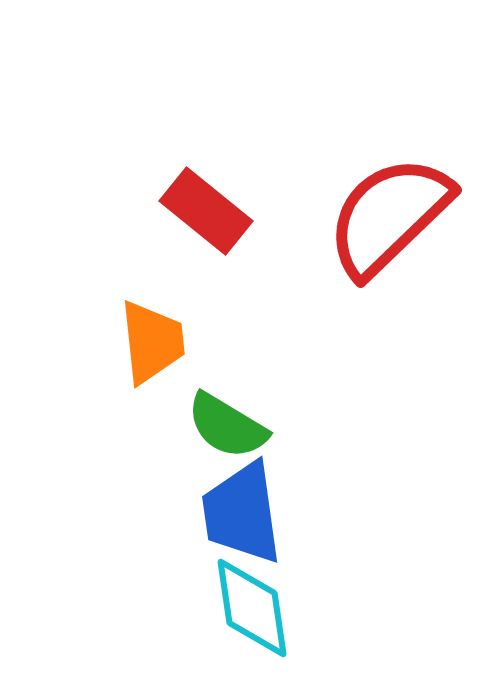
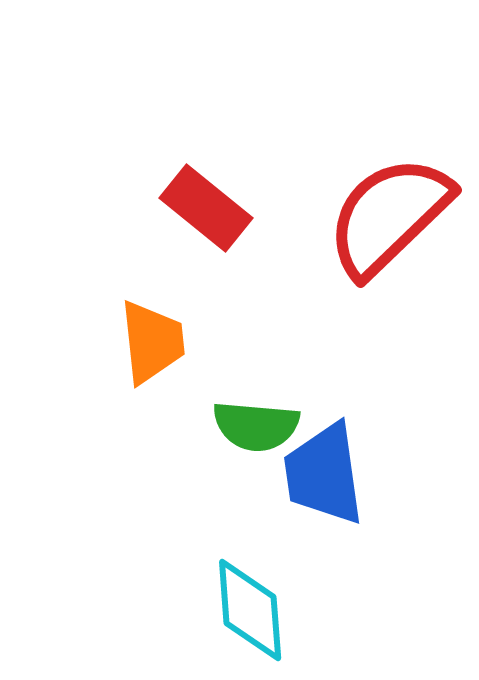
red rectangle: moved 3 px up
green semicircle: moved 29 px right; rotated 26 degrees counterclockwise
blue trapezoid: moved 82 px right, 39 px up
cyan diamond: moved 2 px left, 2 px down; rotated 4 degrees clockwise
